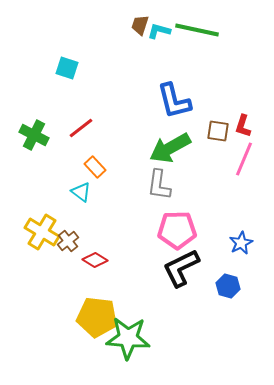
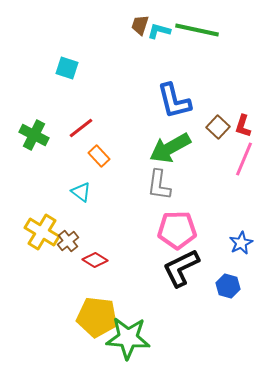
brown square: moved 4 px up; rotated 35 degrees clockwise
orange rectangle: moved 4 px right, 11 px up
